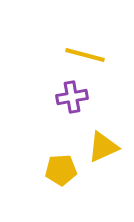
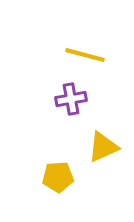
purple cross: moved 1 px left, 2 px down
yellow pentagon: moved 3 px left, 7 px down
